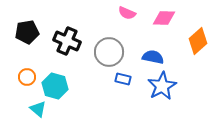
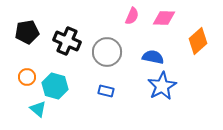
pink semicircle: moved 5 px right, 3 px down; rotated 90 degrees counterclockwise
gray circle: moved 2 px left
blue rectangle: moved 17 px left, 12 px down
